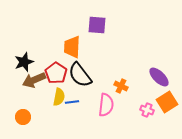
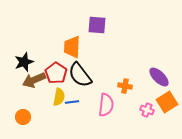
orange cross: moved 4 px right; rotated 16 degrees counterclockwise
